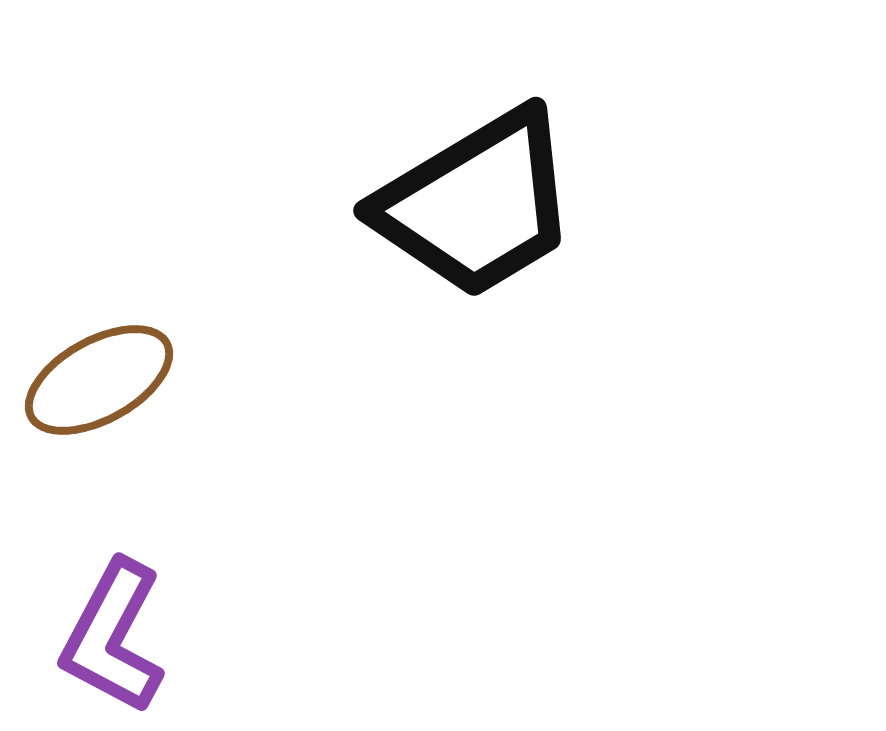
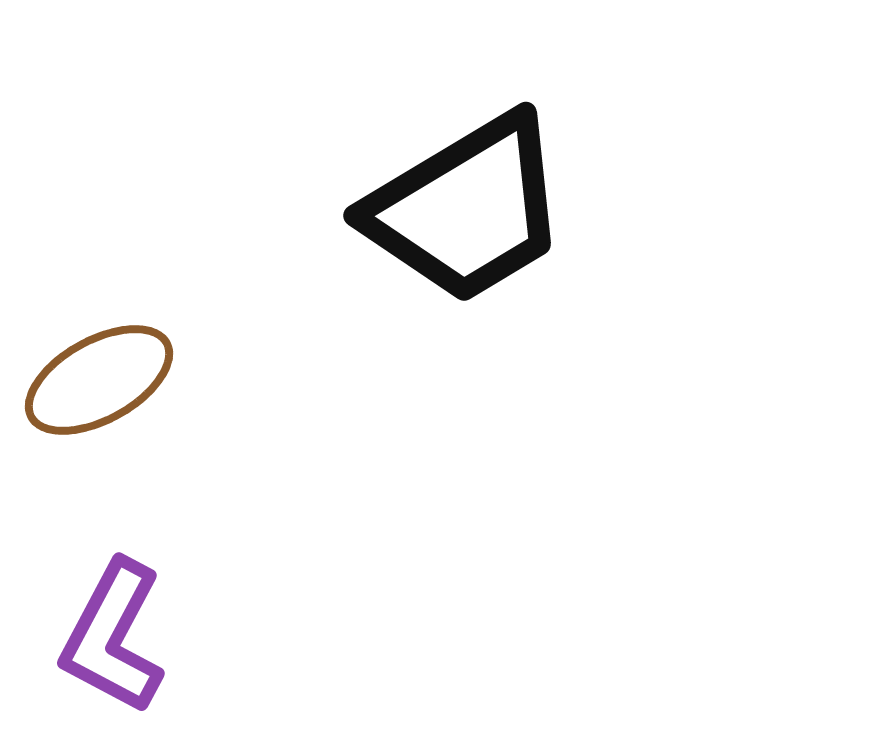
black trapezoid: moved 10 px left, 5 px down
